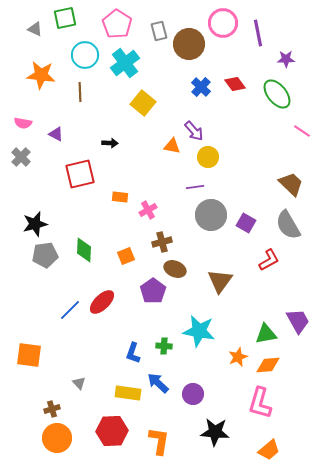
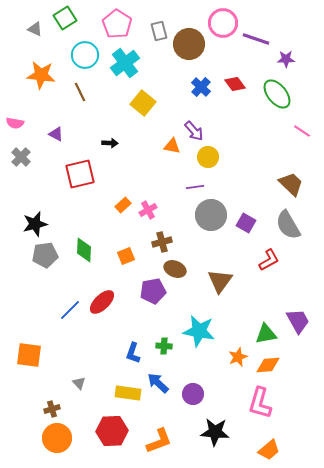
green square at (65, 18): rotated 20 degrees counterclockwise
purple line at (258, 33): moved 2 px left, 6 px down; rotated 60 degrees counterclockwise
brown line at (80, 92): rotated 24 degrees counterclockwise
pink semicircle at (23, 123): moved 8 px left
orange rectangle at (120, 197): moved 3 px right, 8 px down; rotated 49 degrees counterclockwise
purple pentagon at (153, 291): rotated 25 degrees clockwise
orange L-shape at (159, 441): rotated 60 degrees clockwise
